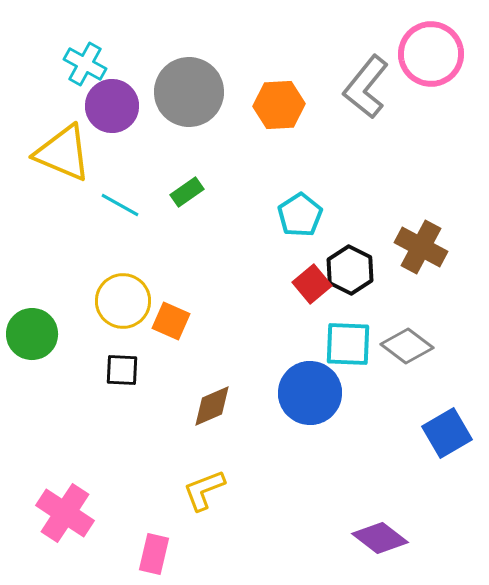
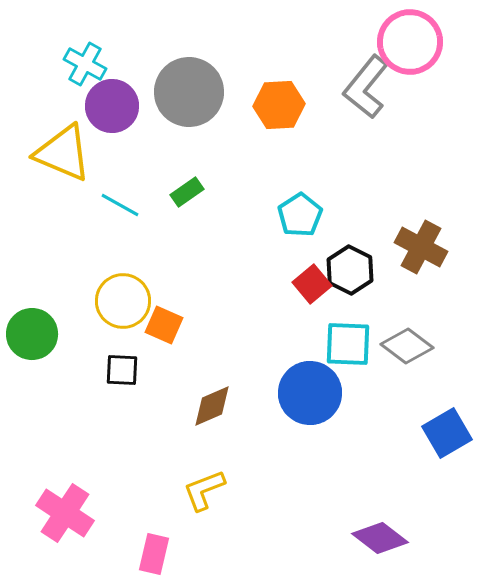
pink circle: moved 21 px left, 12 px up
orange square: moved 7 px left, 4 px down
